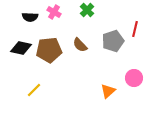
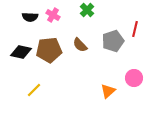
pink cross: moved 1 px left, 3 px down
black diamond: moved 4 px down
